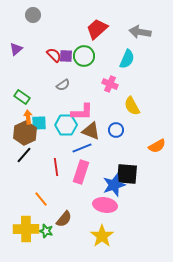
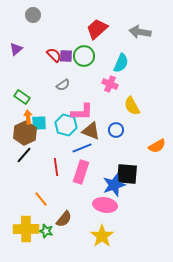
cyan semicircle: moved 6 px left, 4 px down
cyan hexagon: rotated 15 degrees clockwise
